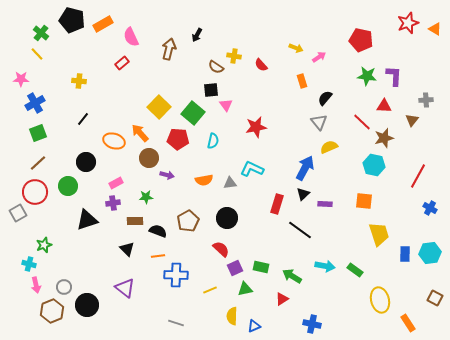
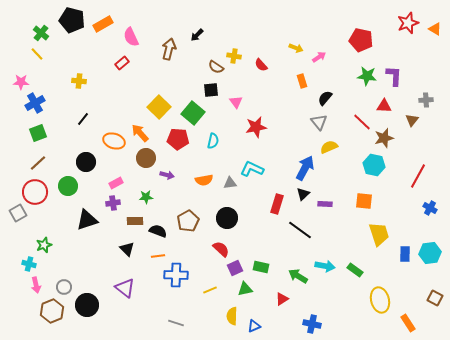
black arrow at (197, 35): rotated 16 degrees clockwise
pink star at (21, 79): moved 3 px down
pink triangle at (226, 105): moved 10 px right, 3 px up
brown circle at (149, 158): moved 3 px left
green arrow at (292, 276): moved 6 px right
